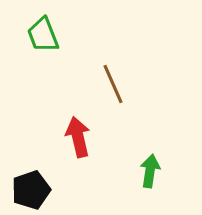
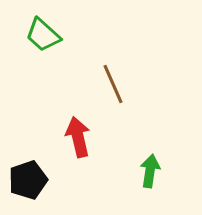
green trapezoid: rotated 27 degrees counterclockwise
black pentagon: moved 3 px left, 10 px up
